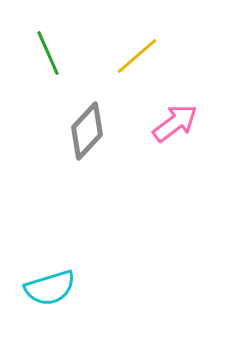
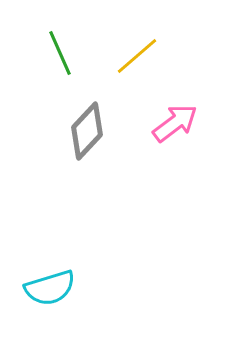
green line: moved 12 px right
